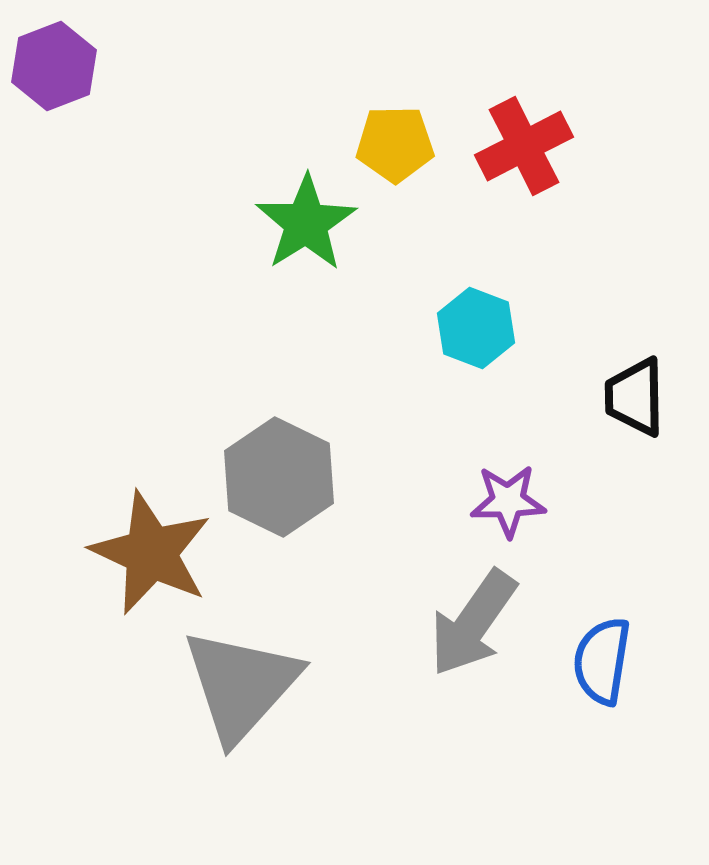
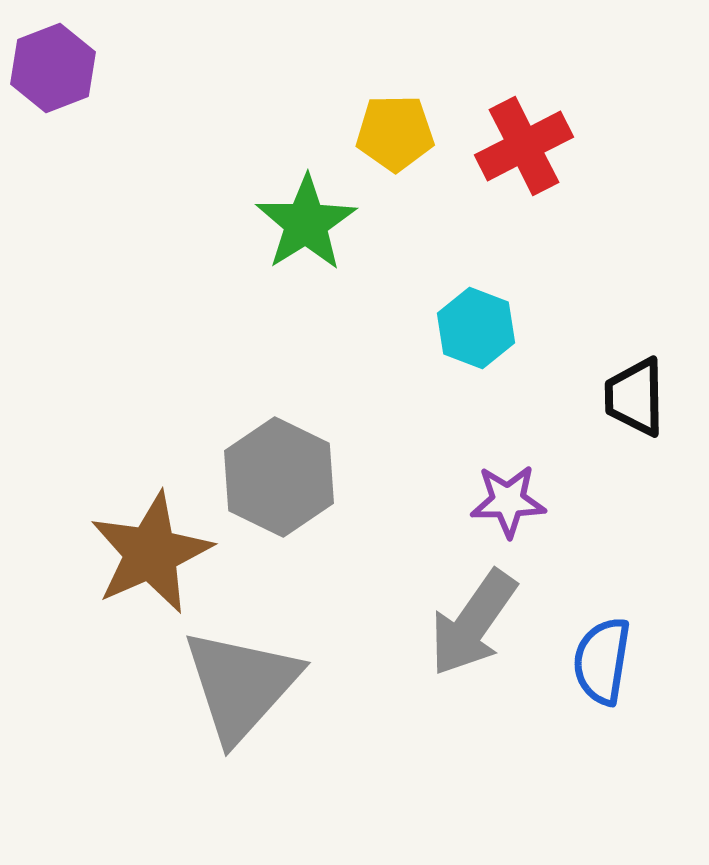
purple hexagon: moved 1 px left, 2 px down
yellow pentagon: moved 11 px up
brown star: rotated 23 degrees clockwise
